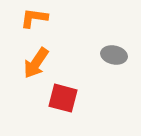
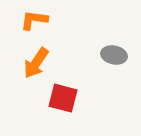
orange L-shape: moved 2 px down
